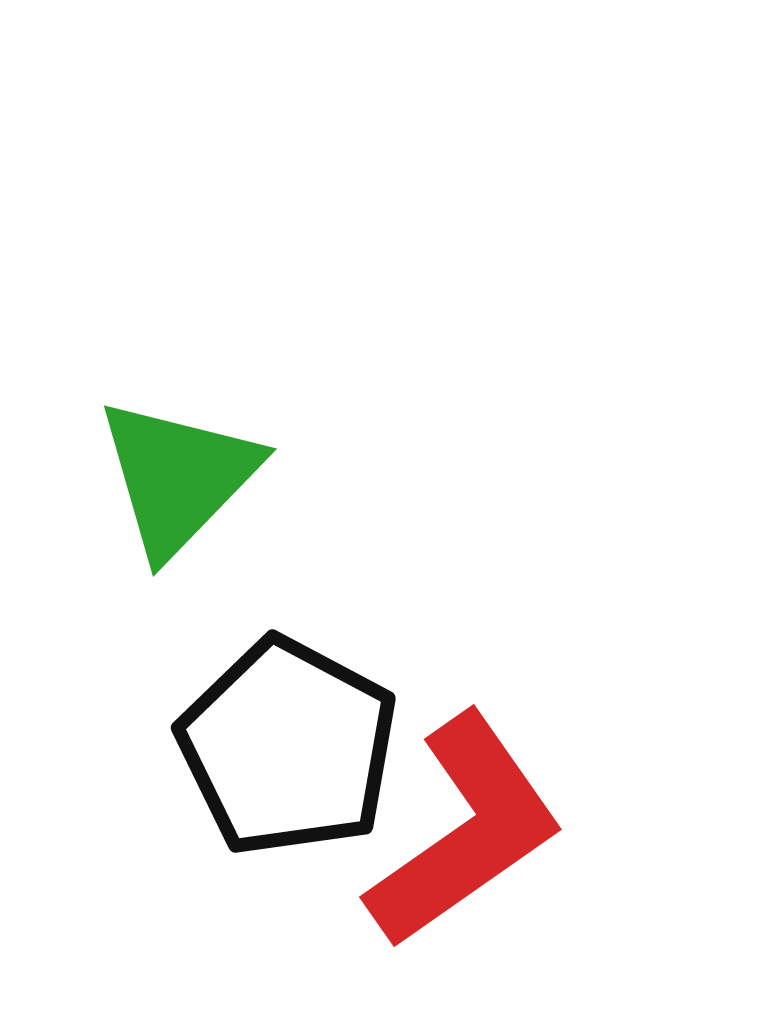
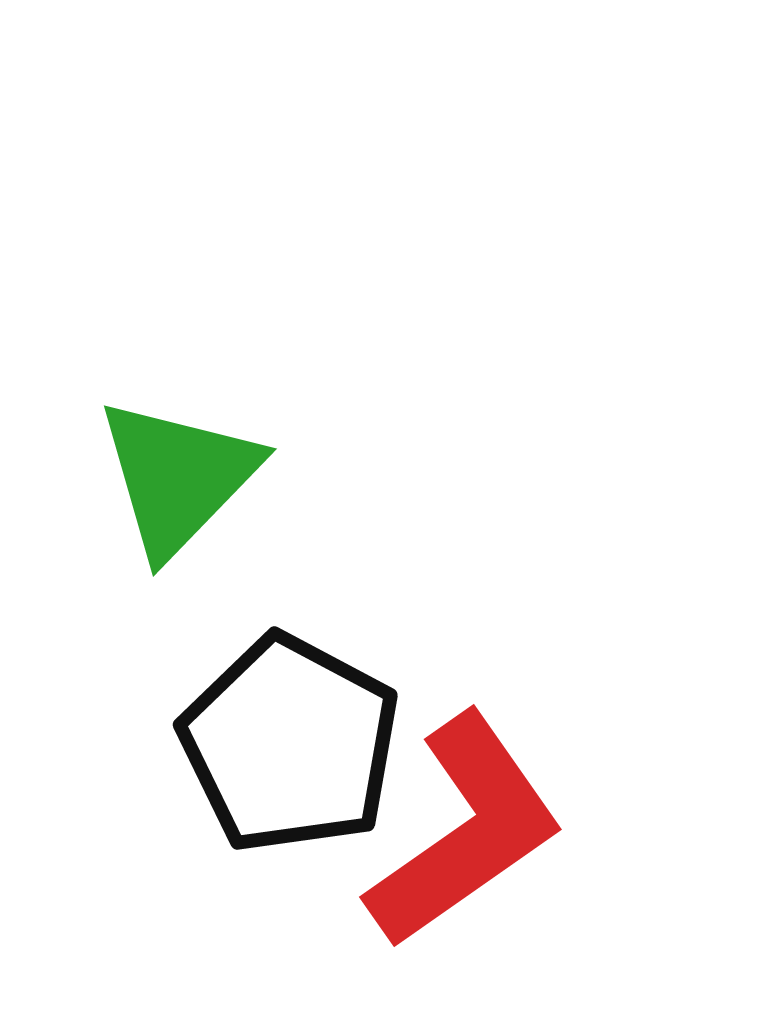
black pentagon: moved 2 px right, 3 px up
